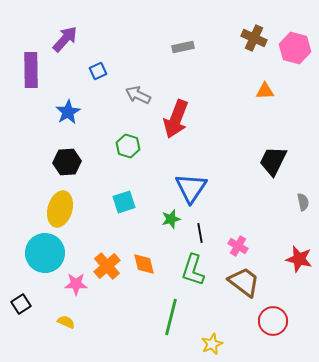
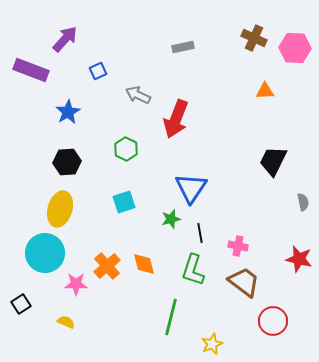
pink hexagon: rotated 12 degrees counterclockwise
purple rectangle: rotated 68 degrees counterclockwise
green hexagon: moved 2 px left, 3 px down; rotated 10 degrees clockwise
pink cross: rotated 18 degrees counterclockwise
